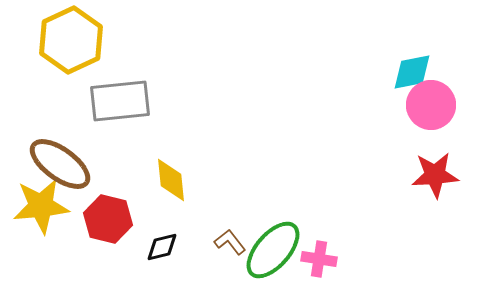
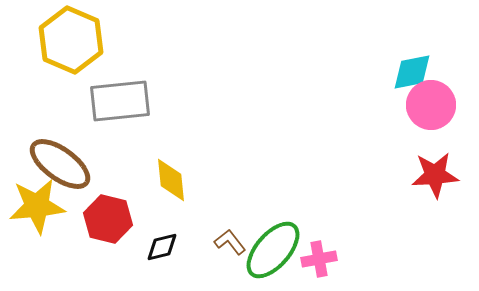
yellow hexagon: rotated 12 degrees counterclockwise
yellow star: moved 4 px left
pink cross: rotated 20 degrees counterclockwise
